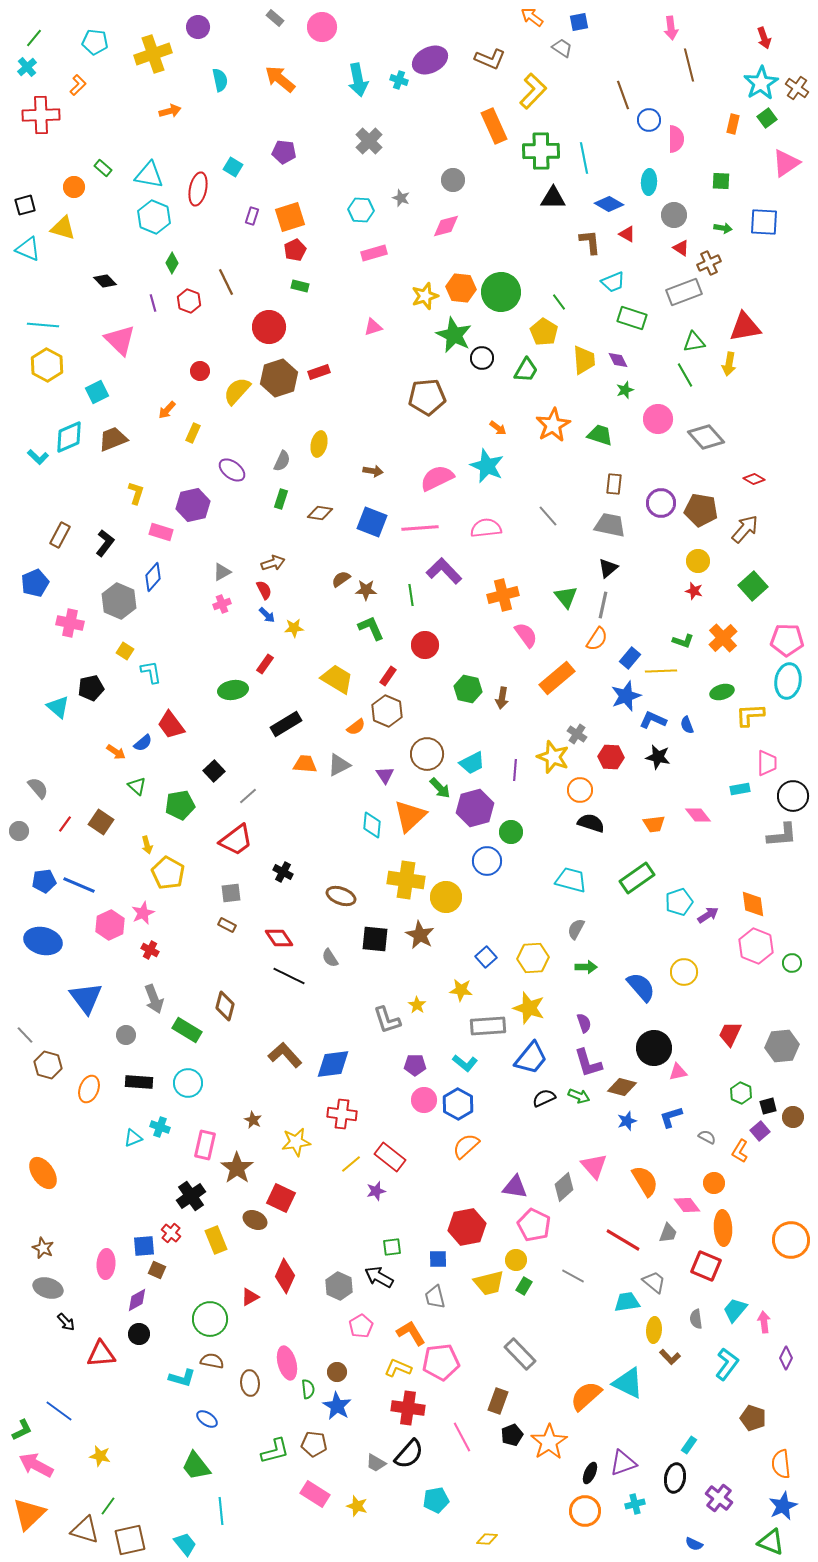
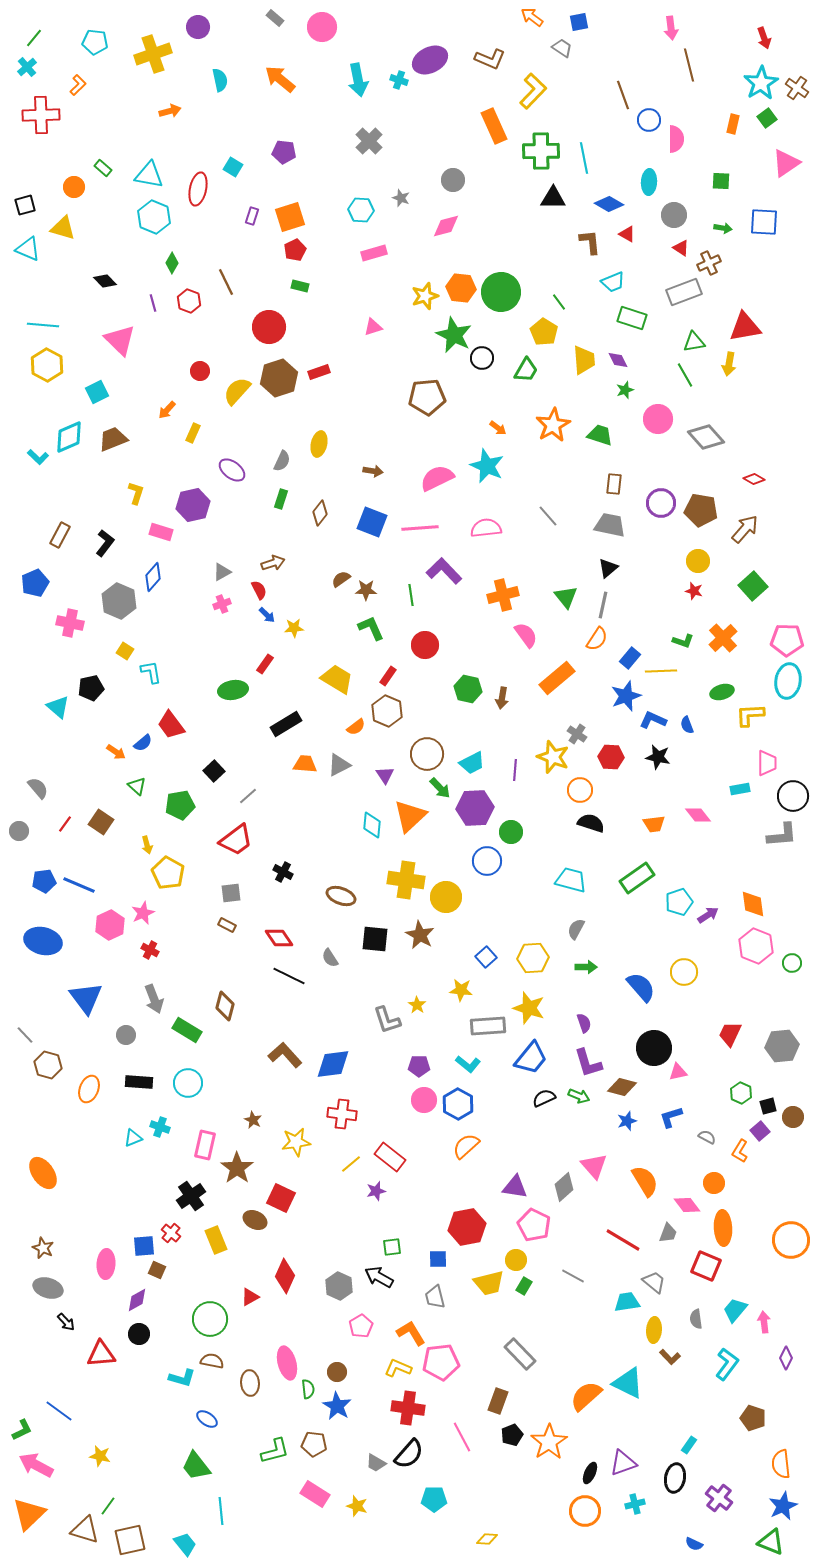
brown diamond at (320, 513): rotated 60 degrees counterclockwise
red semicircle at (264, 590): moved 5 px left
purple hexagon at (475, 808): rotated 12 degrees clockwise
cyan L-shape at (465, 1063): moved 3 px right, 1 px down
purple pentagon at (415, 1065): moved 4 px right, 1 px down
cyan pentagon at (436, 1500): moved 2 px left, 1 px up; rotated 10 degrees clockwise
